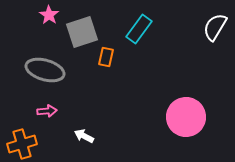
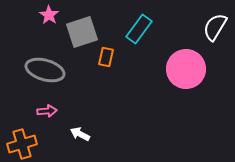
pink circle: moved 48 px up
white arrow: moved 4 px left, 2 px up
